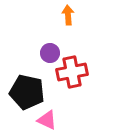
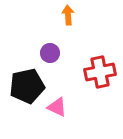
red cross: moved 28 px right
black pentagon: moved 6 px up; rotated 24 degrees counterclockwise
pink triangle: moved 10 px right, 13 px up
